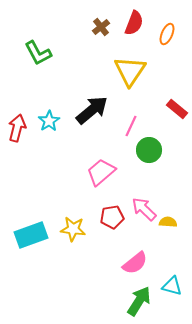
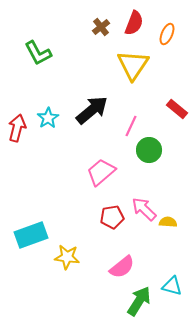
yellow triangle: moved 3 px right, 6 px up
cyan star: moved 1 px left, 3 px up
yellow star: moved 6 px left, 28 px down
pink semicircle: moved 13 px left, 4 px down
